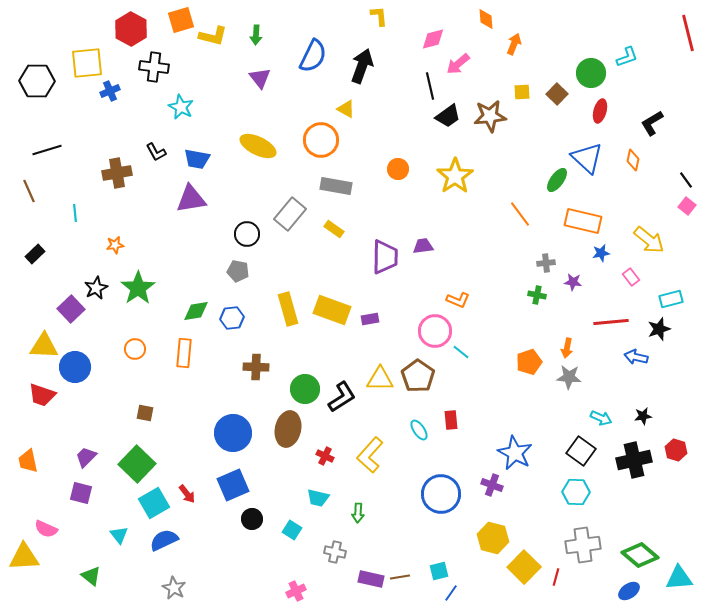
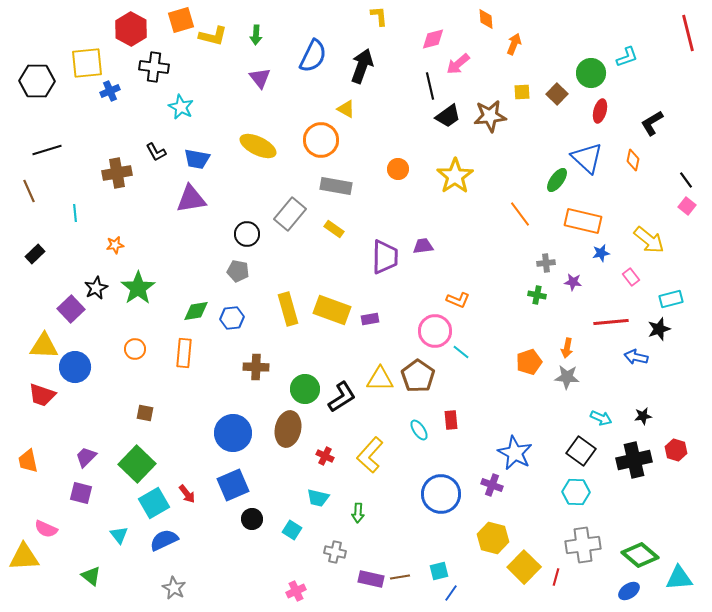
gray star at (569, 377): moved 2 px left
